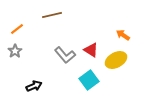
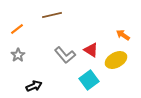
gray star: moved 3 px right, 4 px down
